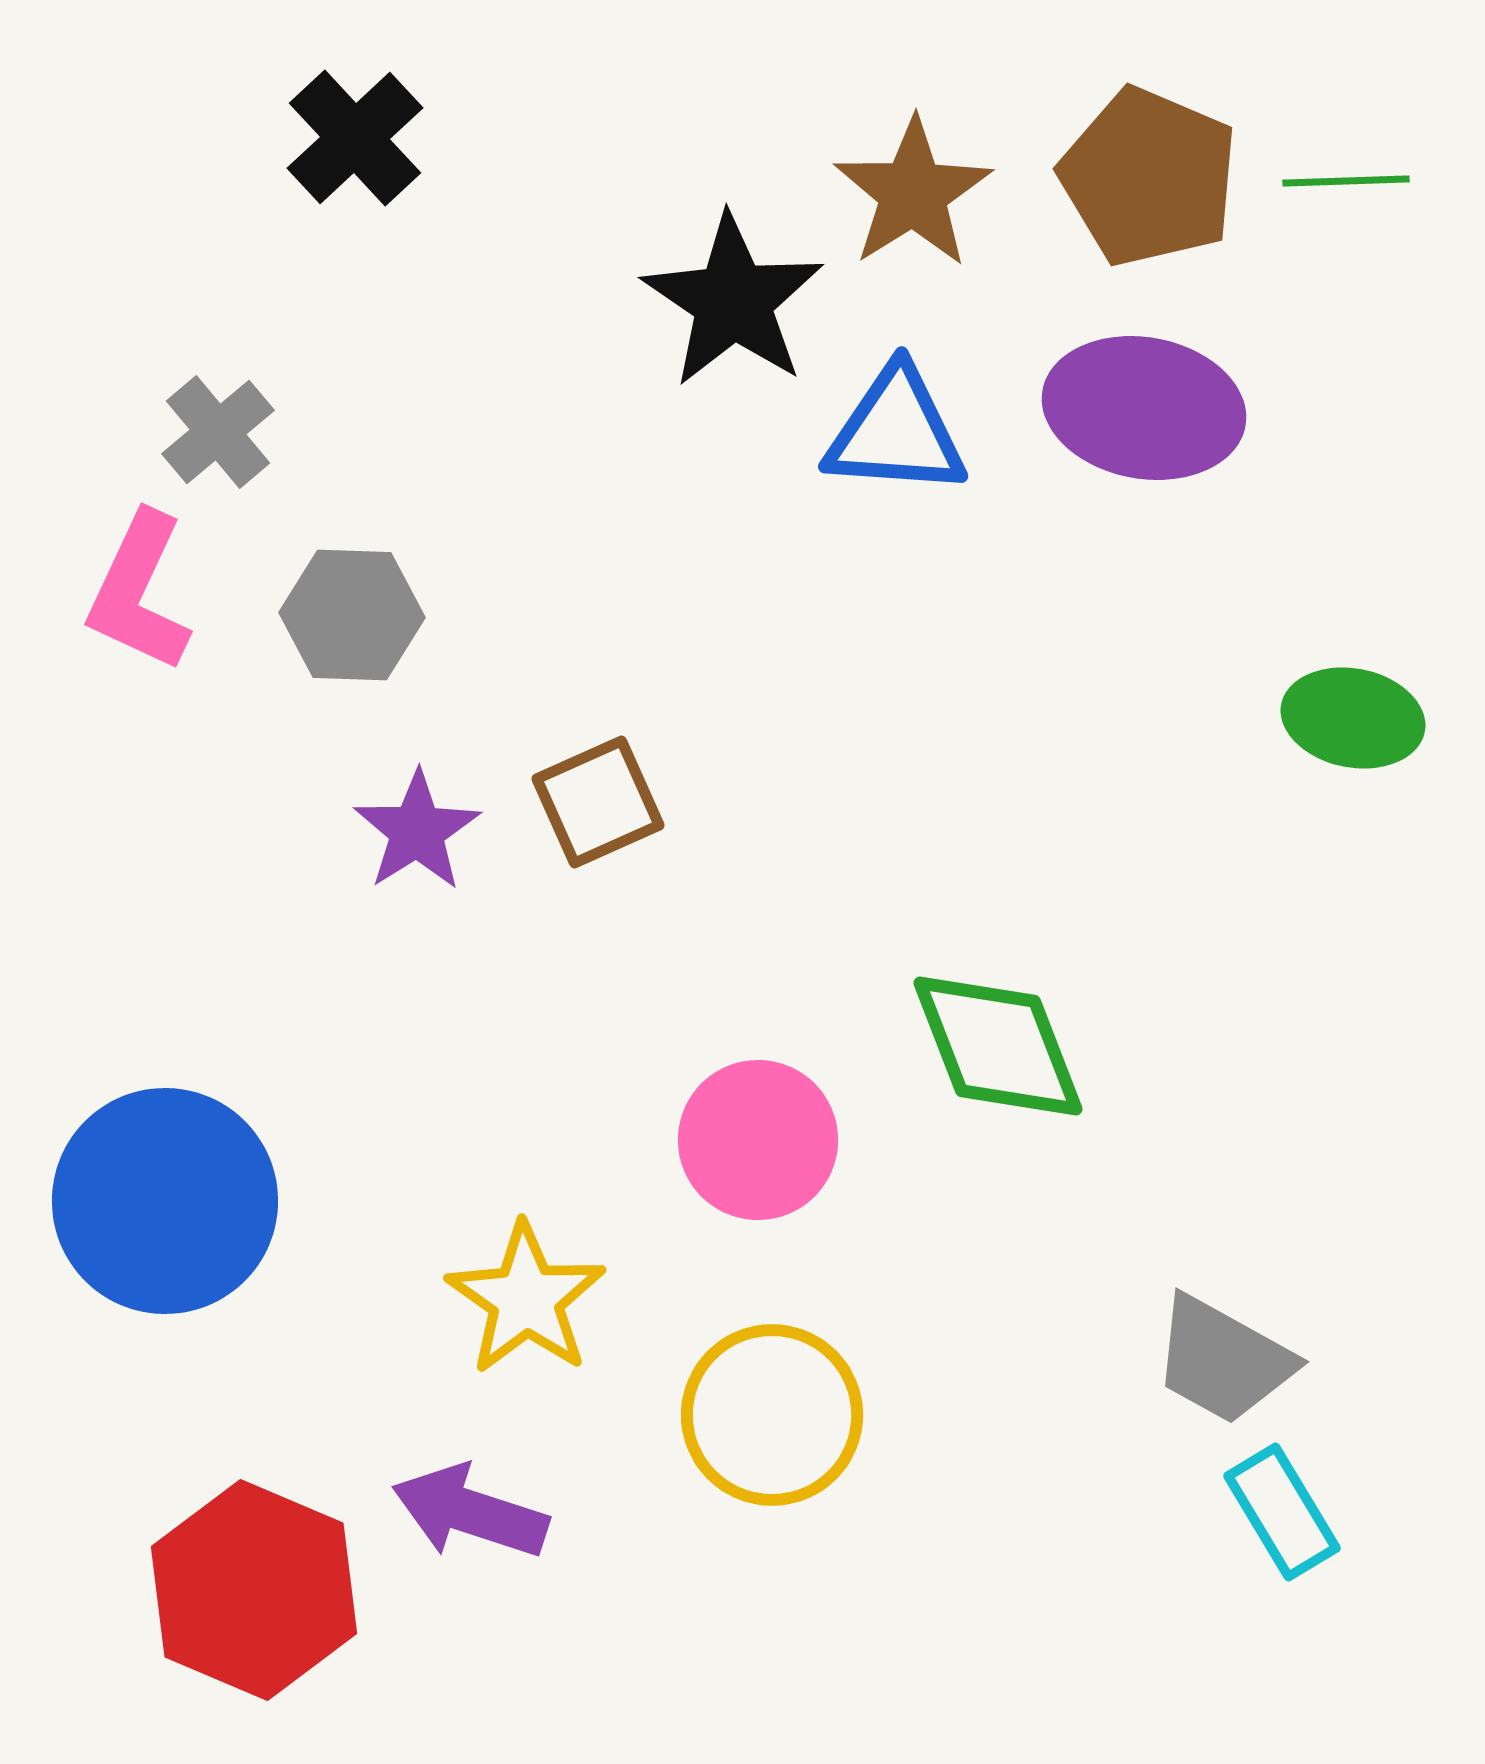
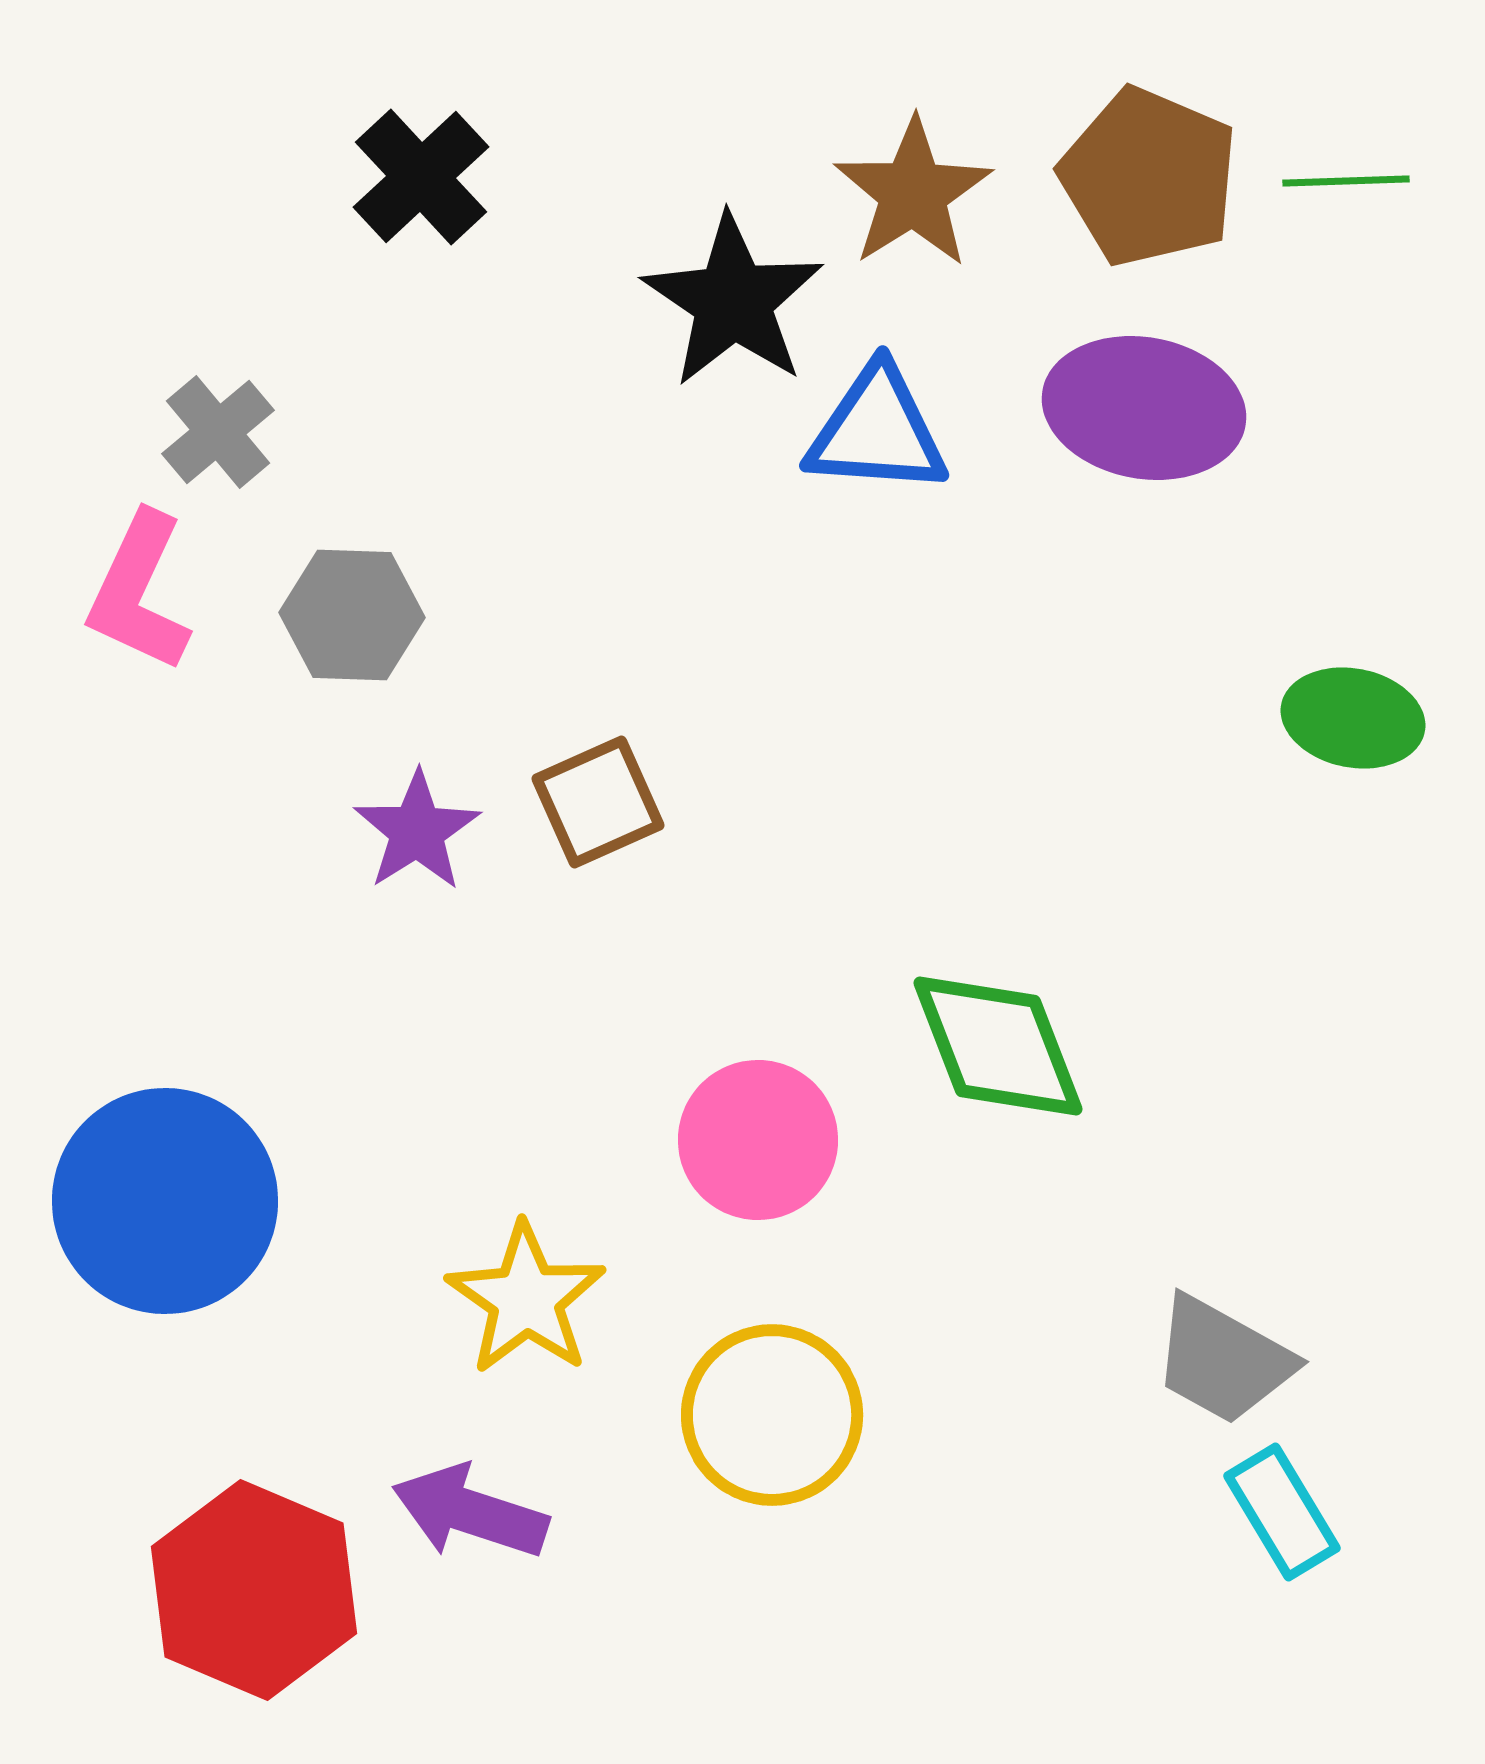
black cross: moved 66 px right, 39 px down
blue triangle: moved 19 px left, 1 px up
